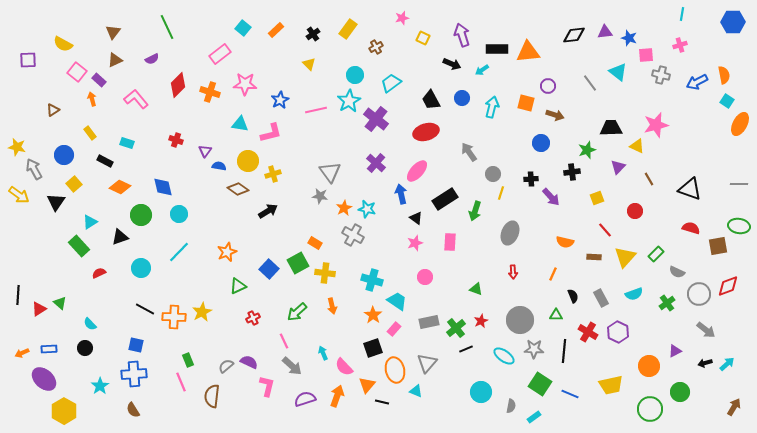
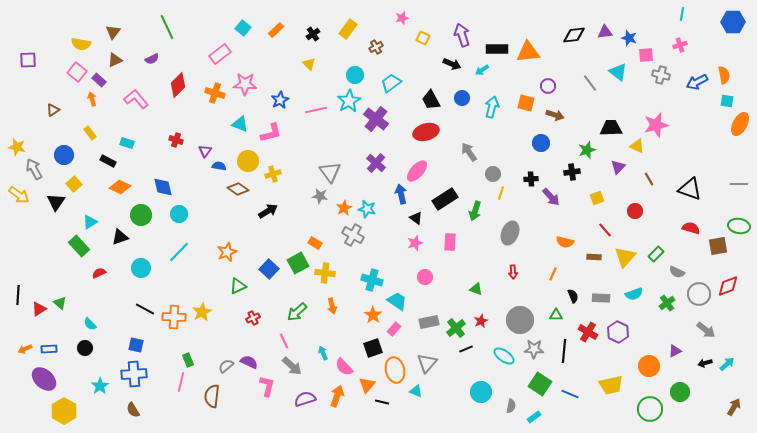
yellow semicircle at (63, 44): moved 18 px right; rotated 18 degrees counterclockwise
orange cross at (210, 92): moved 5 px right, 1 px down
cyan square at (727, 101): rotated 24 degrees counterclockwise
cyan triangle at (240, 124): rotated 12 degrees clockwise
black rectangle at (105, 161): moved 3 px right
gray rectangle at (601, 298): rotated 60 degrees counterclockwise
orange arrow at (22, 353): moved 3 px right, 4 px up
pink line at (181, 382): rotated 36 degrees clockwise
